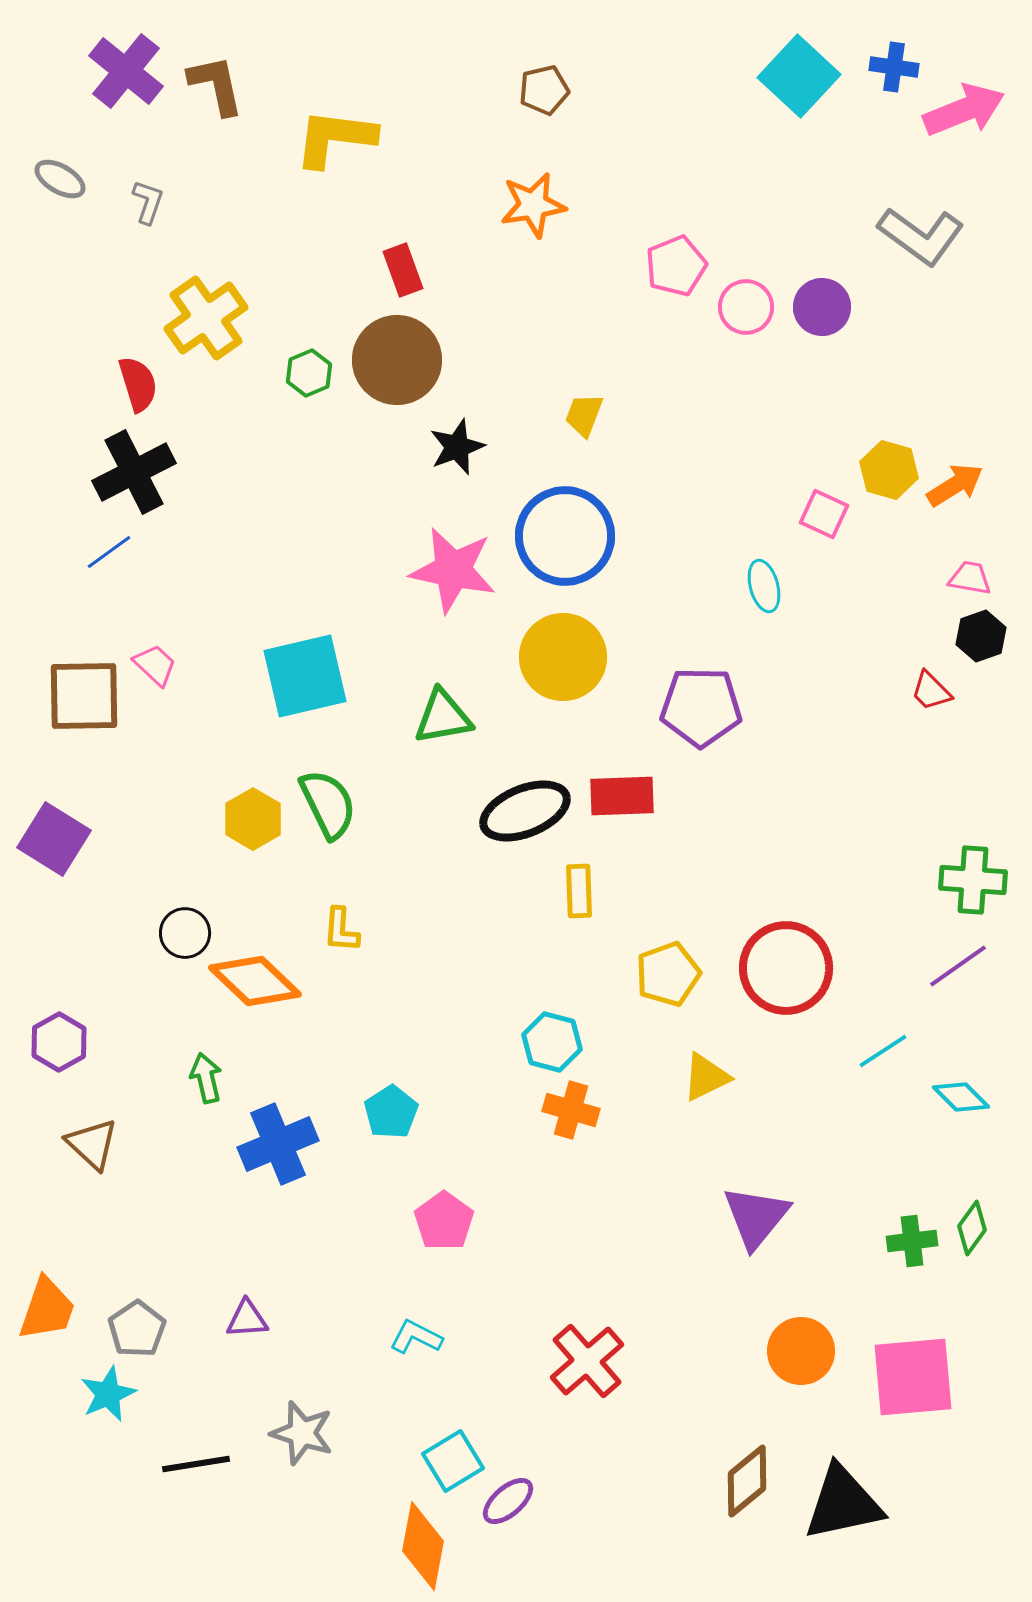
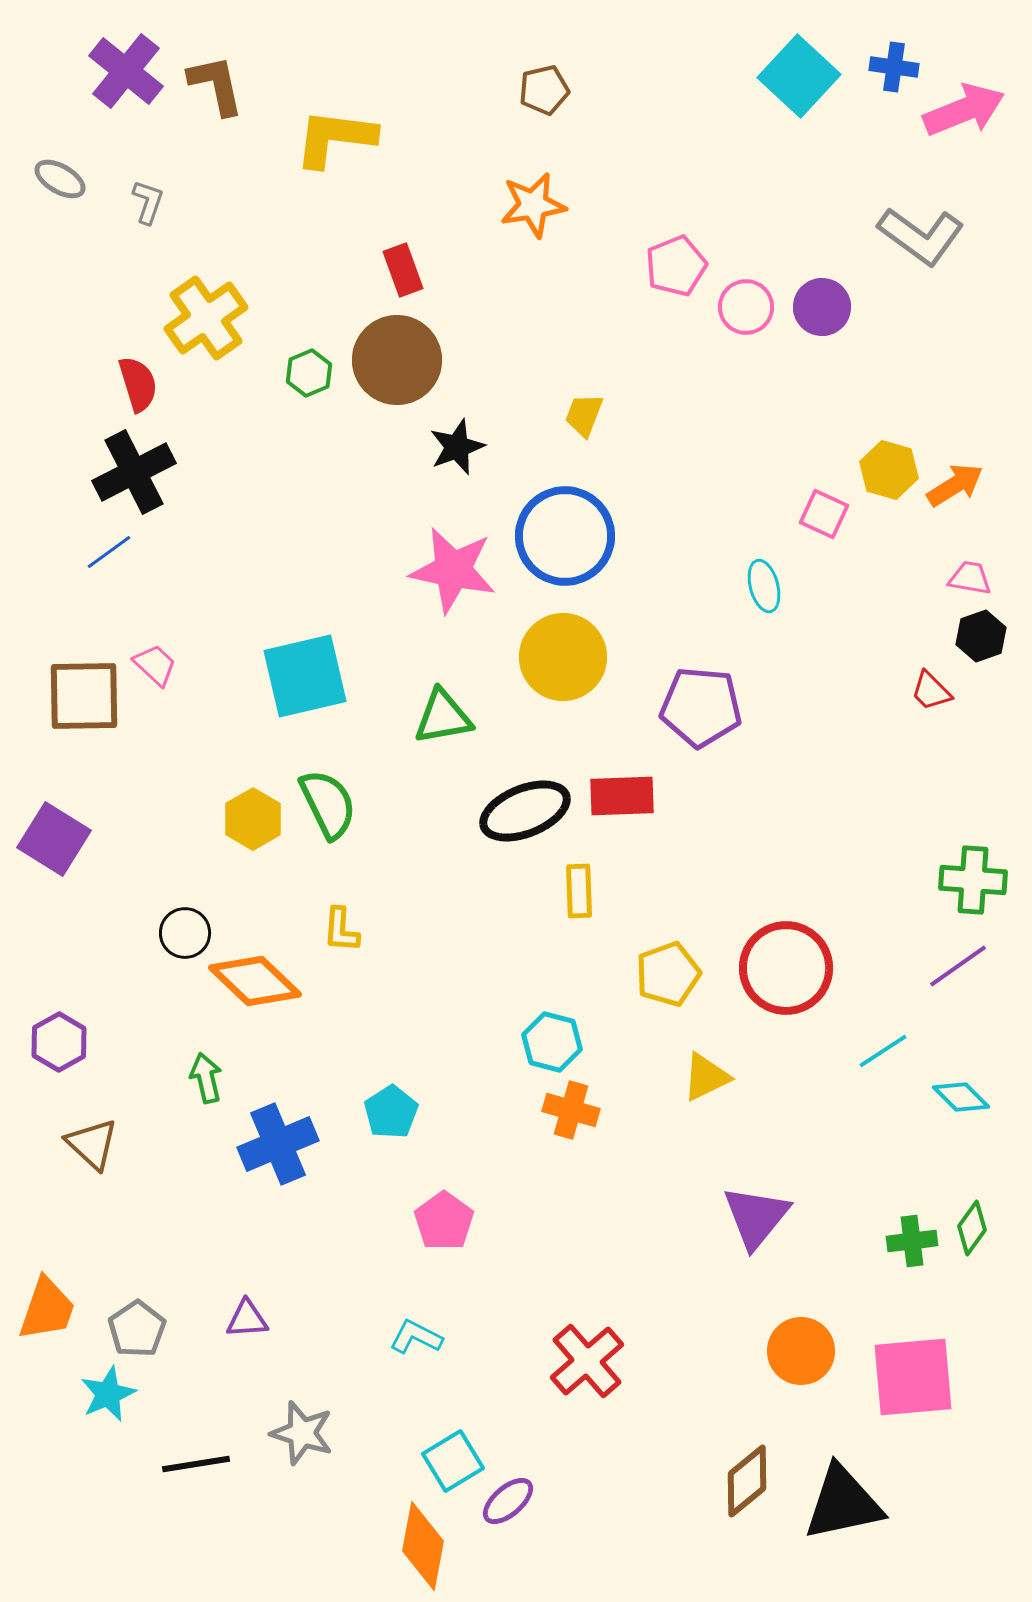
purple pentagon at (701, 707): rotated 4 degrees clockwise
